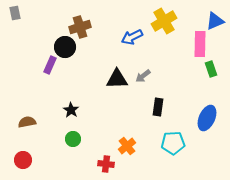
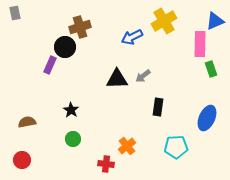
cyan pentagon: moved 3 px right, 4 px down
red circle: moved 1 px left
